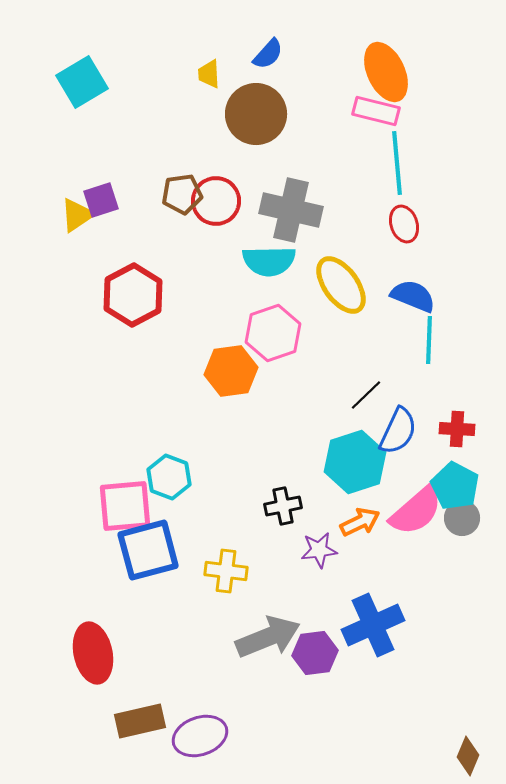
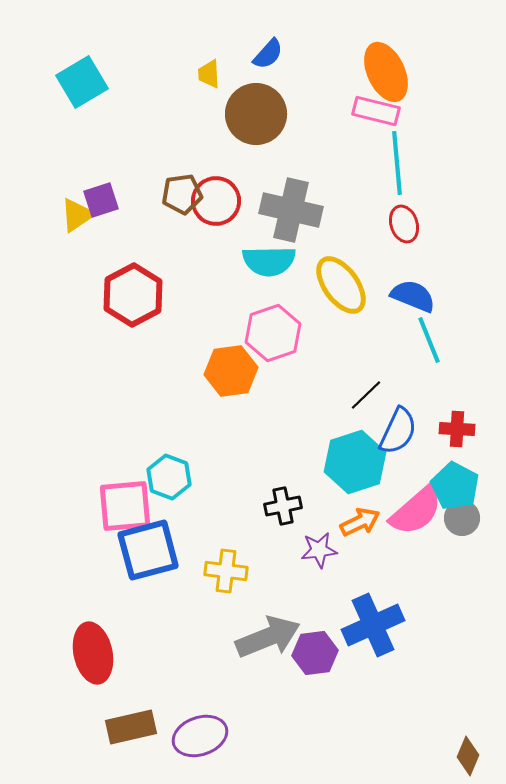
cyan line at (429, 340): rotated 24 degrees counterclockwise
brown rectangle at (140, 721): moved 9 px left, 6 px down
